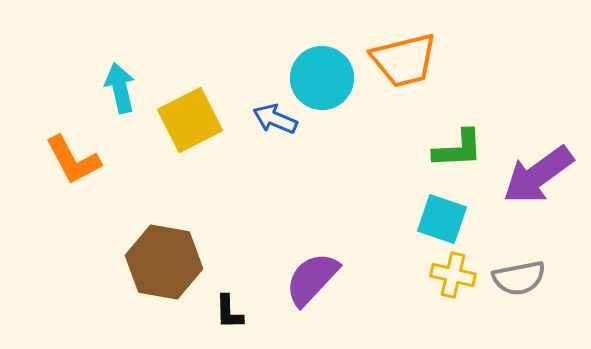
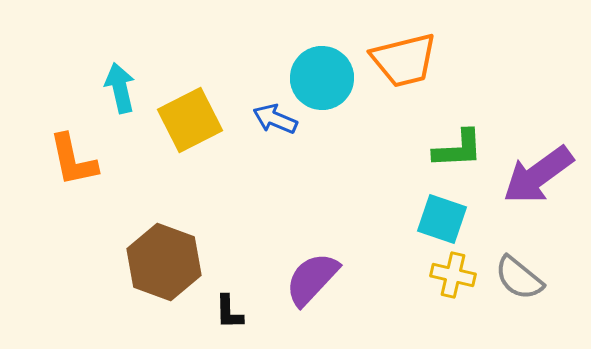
orange L-shape: rotated 16 degrees clockwise
brown hexagon: rotated 10 degrees clockwise
gray semicircle: rotated 50 degrees clockwise
